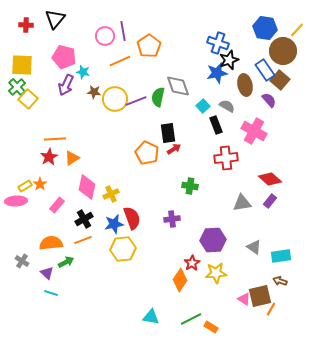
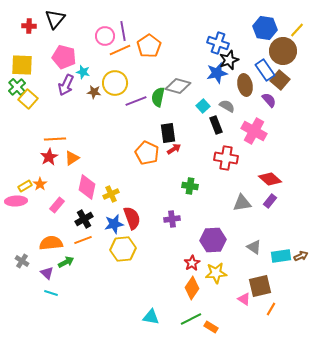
red cross at (26, 25): moved 3 px right, 1 px down
orange line at (120, 61): moved 11 px up
gray diamond at (178, 86): rotated 55 degrees counterclockwise
yellow circle at (115, 99): moved 16 px up
red cross at (226, 158): rotated 15 degrees clockwise
orange diamond at (180, 280): moved 12 px right, 8 px down
brown arrow at (280, 281): moved 21 px right, 25 px up; rotated 136 degrees clockwise
brown square at (260, 296): moved 10 px up
